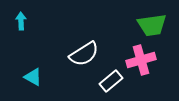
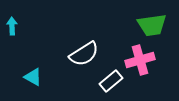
cyan arrow: moved 9 px left, 5 px down
pink cross: moved 1 px left
